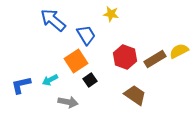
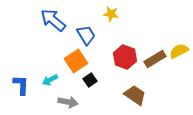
blue L-shape: rotated 105 degrees clockwise
